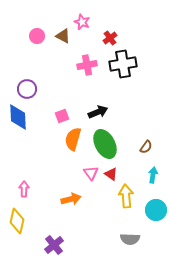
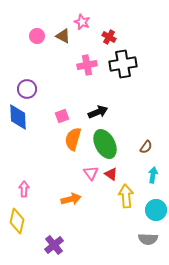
red cross: moved 1 px left, 1 px up; rotated 24 degrees counterclockwise
gray semicircle: moved 18 px right
